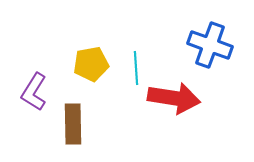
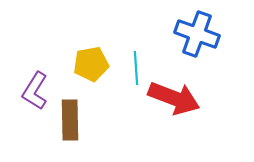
blue cross: moved 13 px left, 11 px up
purple L-shape: moved 1 px right, 1 px up
red arrow: rotated 12 degrees clockwise
brown rectangle: moved 3 px left, 4 px up
